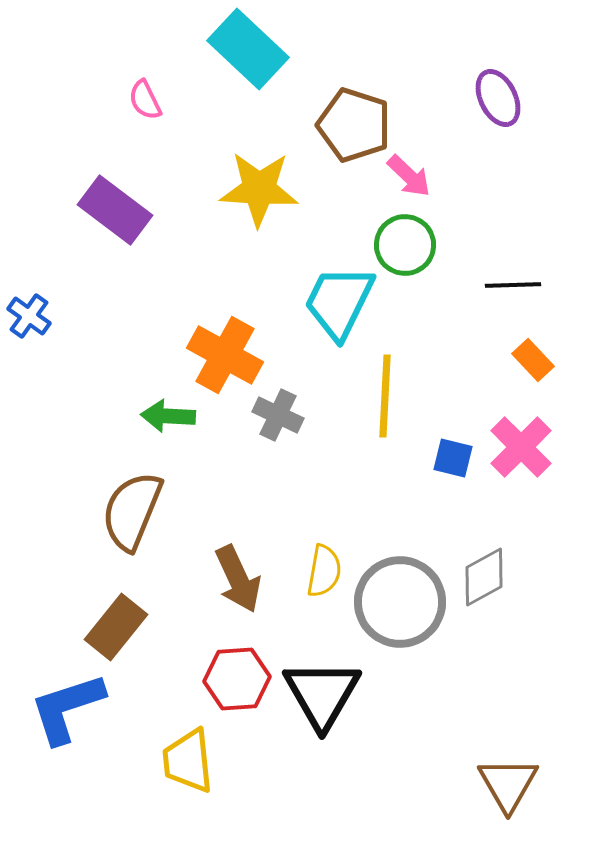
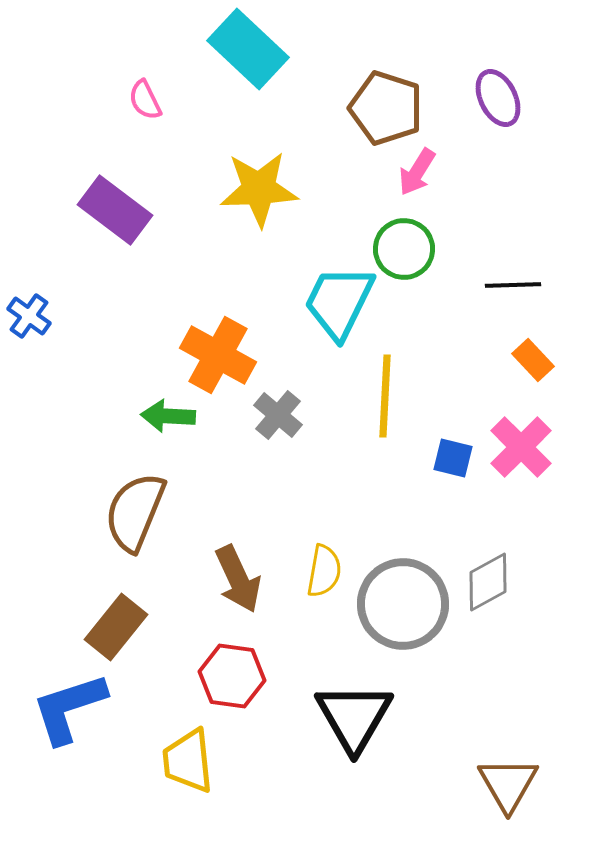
brown pentagon: moved 32 px right, 17 px up
pink arrow: moved 8 px right, 4 px up; rotated 78 degrees clockwise
yellow star: rotated 6 degrees counterclockwise
green circle: moved 1 px left, 4 px down
orange cross: moved 7 px left
gray cross: rotated 15 degrees clockwise
brown semicircle: moved 3 px right, 1 px down
gray diamond: moved 4 px right, 5 px down
gray circle: moved 3 px right, 2 px down
red hexagon: moved 5 px left, 3 px up; rotated 12 degrees clockwise
black triangle: moved 32 px right, 23 px down
blue L-shape: moved 2 px right
